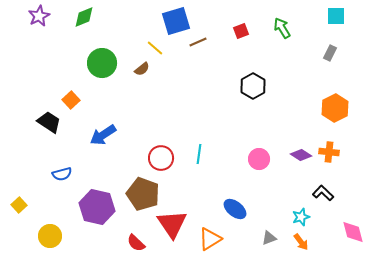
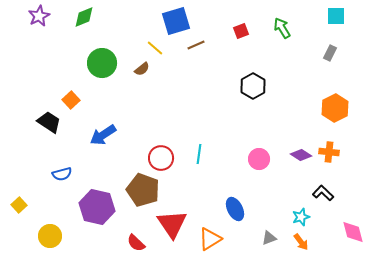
brown line: moved 2 px left, 3 px down
brown pentagon: moved 4 px up
blue ellipse: rotated 25 degrees clockwise
